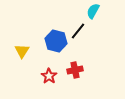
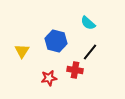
cyan semicircle: moved 5 px left, 12 px down; rotated 77 degrees counterclockwise
black line: moved 12 px right, 21 px down
red cross: rotated 21 degrees clockwise
red star: moved 2 px down; rotated 28 degrees clockwise
